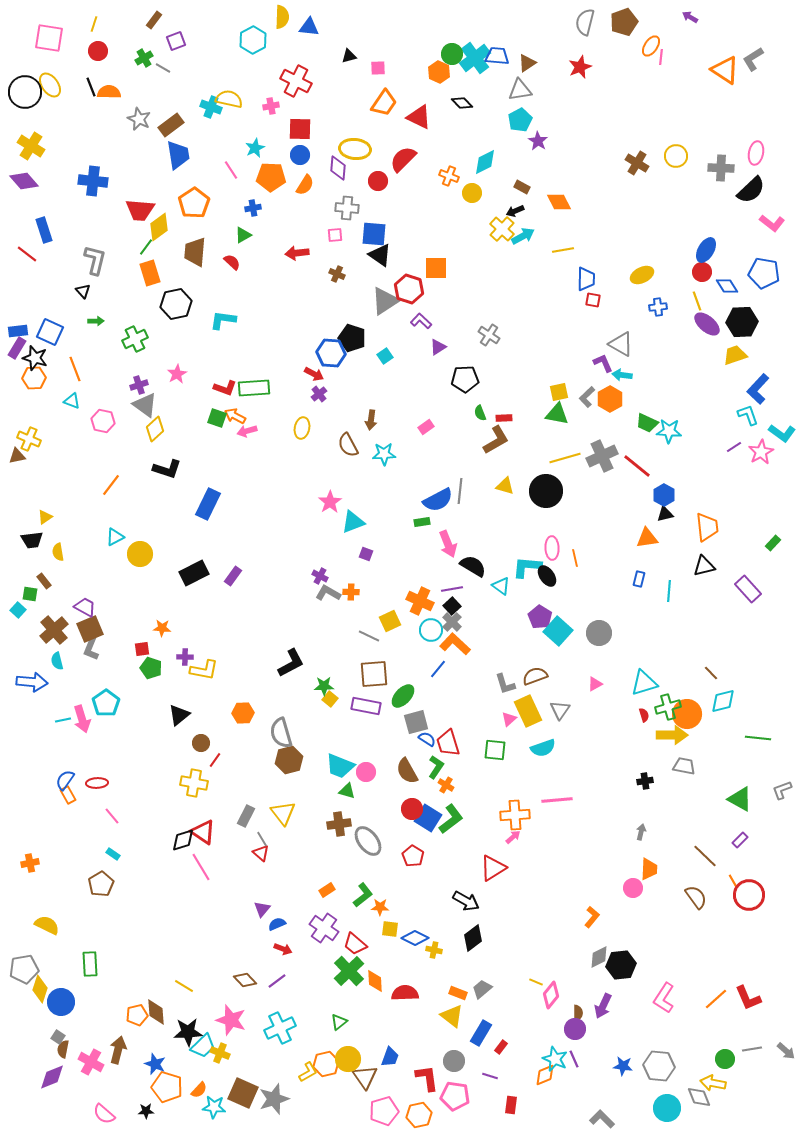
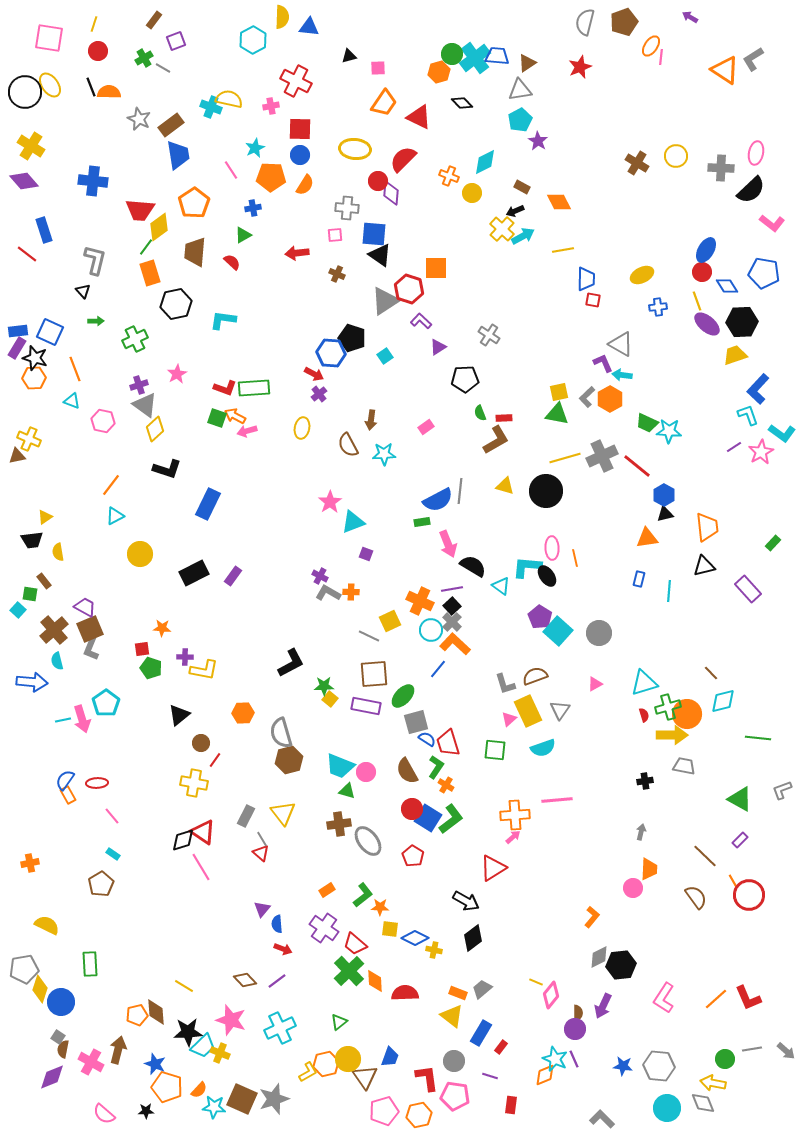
orange hexagon at (439, 72): rotated 20 degrees clockwise
purple diamond at (338, 168): moved 53 px right, 25 px down
cyan triangle at (115, 537): moved 21 px up
blue semicircle at (277, 924): rotated 72 degrees counterclockwise
brown square at (243, 1093): moved 1 px left, 6 px down
gray diamond at (699, 1097): moved 4 px right, 6 px down
